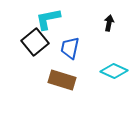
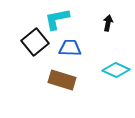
cyan L-shape: moved 9 px right
black arrow: moved 1 px left
blue trapezoid: rotated 80 degrees clockwise
cyan diamond: moved 2 px right, 1 px up
